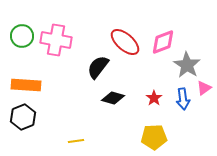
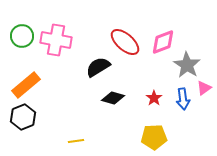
black semicircle: rotated 20 degrees clockwise
orange rectangle: rotated 44 degrees counterclockwise
